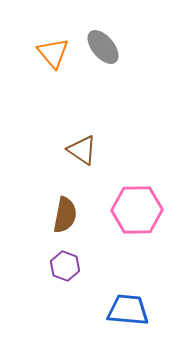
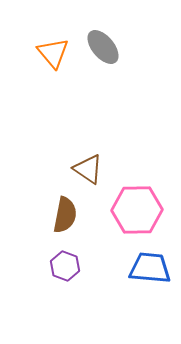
brown triangle: moved 6 px right, 19 px down
blue trapezoid: moved 22 px right, 42 px up
